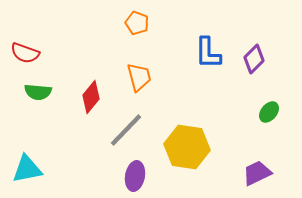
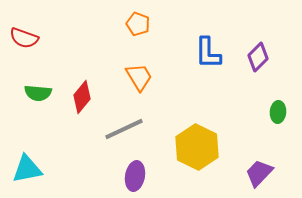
orange pentagon: moved 1 px right, 1 px down
red semicircle: moved 1 px left, 15 px up
purple diamond: moved 4 px right, 2 px up
orange trapezoid: rotated 16 degrees counterclockwise
green semicircle: moved 1 px down
red diamond: moved 9 px left
green ellipse: moved 9 px right; rotated 35 degrees counterclockwise
gray line: moved 2 px left, 1 px up; rotated 21 degrees clockwise
yellow hexagon: moved 10 px right; rotated 18 degrees clockwise
purple trapezoid: moved 2 px right; rotated 20 degrees counterclockwise
